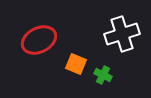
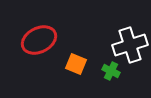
white cross: moved 8 px right, 11 px down
green cross: moved 8 px right, 4 px up
